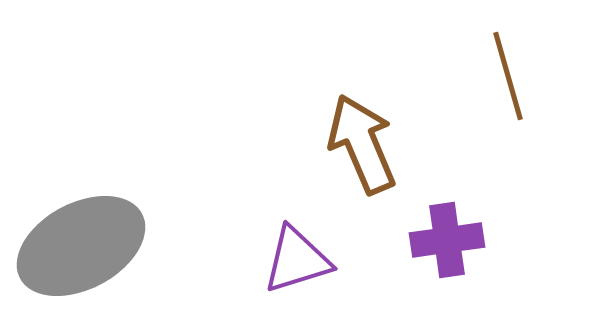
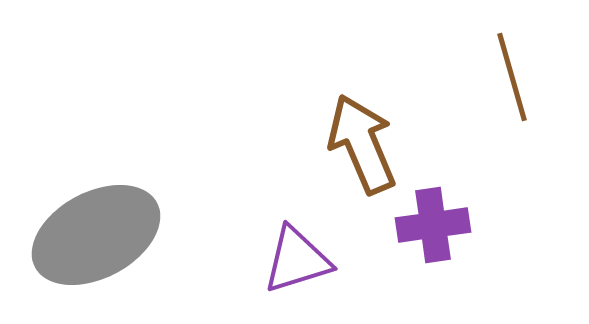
brown line: moved 4 px right, 1 px down
purple cross: moved 14 px left, 15 px up
gray ellipse: moved 15 px right, 11 px up
